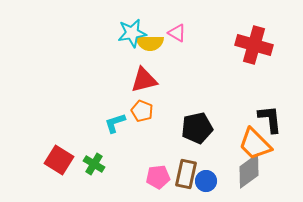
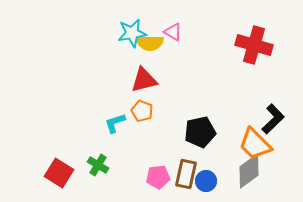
pink triangle: moved 4 px left, 1 px up
black L-shape: moved 3 px right; rotated 52 degrees clockwise
black pentagon: moved 3 px right, 4 px down
red square: moved 13 px down
green cross: moved 4 px right, 1 px down
